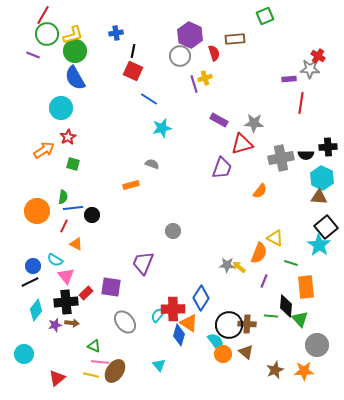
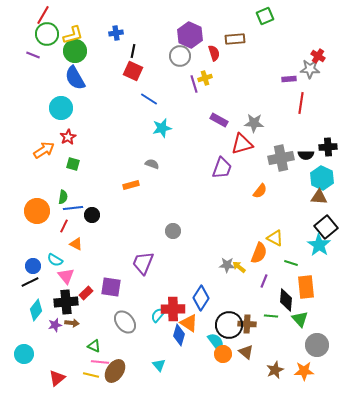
black diamond at (286, 306): moved 6 px up
